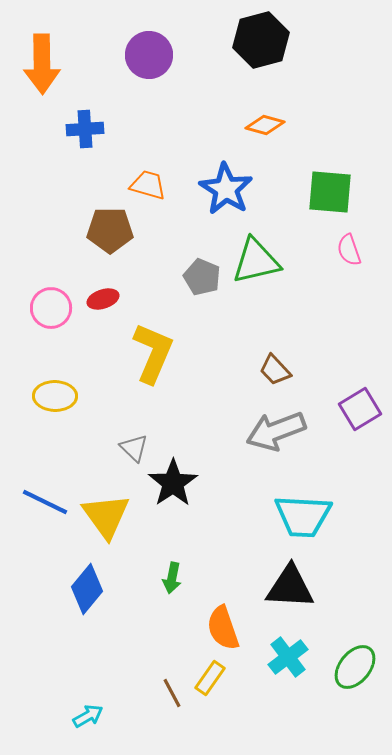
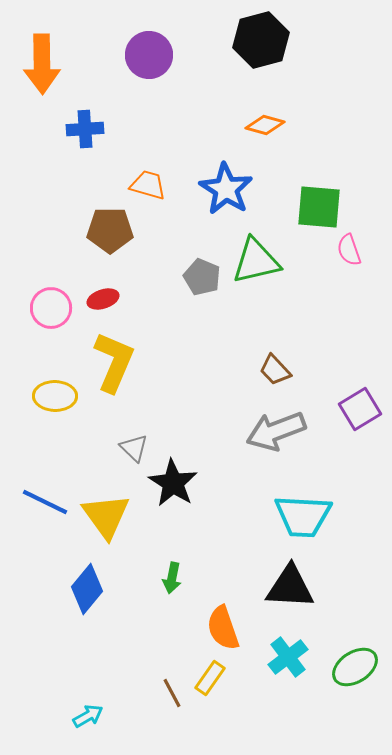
green square: moved 11 px left, 15 px down
yellow L-shape: moved 39 px left, 9 px down
black star: rotated 6 degrees counterclockwise
green ellipse: rotated 18 degrees clockwise
